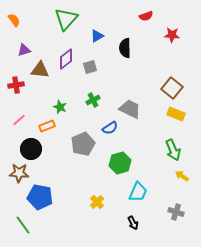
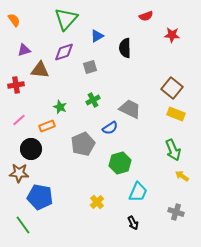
purple diamond: moved 2 px left, 7 px up; rotated 20 degrees clockwise
